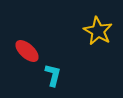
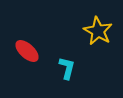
cyan L-shape: moved 14 px right, 7 px up
